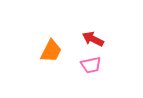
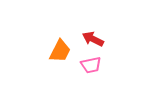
orange trapezoid: moved 9 px right
